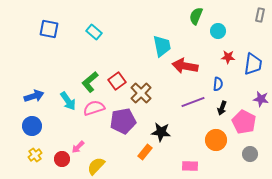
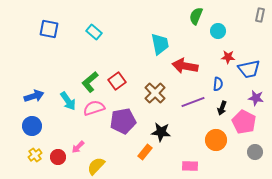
cyan trapezoid: moved 2 px left, 2 px up
blue trapezoid: moved 4 px left, 5 px down; rotated 70 degrees clockwise
brown cross: moved 14 px right
purple star: moved 5 px left, 1 px up
gray circle: moved 5 px right, 2 px up
red circle: moved 4 px left, 2 px up
